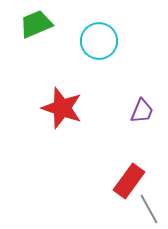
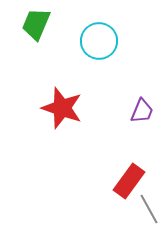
green trapezoid: rotated 44 degrees counterclockwise
